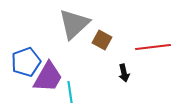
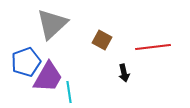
gray triangle: moved 22 px left
cyan line: moved 1 px left
